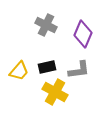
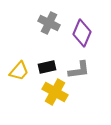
gray cross: moved 3 px right, 2 px up
purple diamond: moved 1 px left, 1 px up
